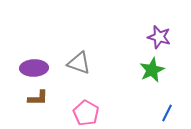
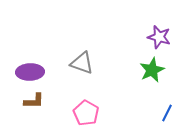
gray triangle: moved 3 px right
purple ellipse: moved 4 px left, 4 px down
brown L-shape: moved 4 px left, 3 px down
